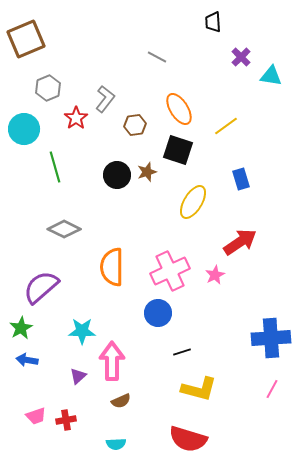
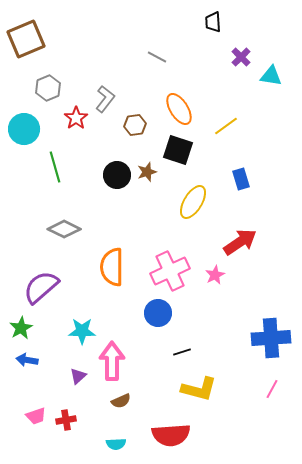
red semicircle: moved 17 px left, 4 px up; rotated 21 degrees counterclockwise
